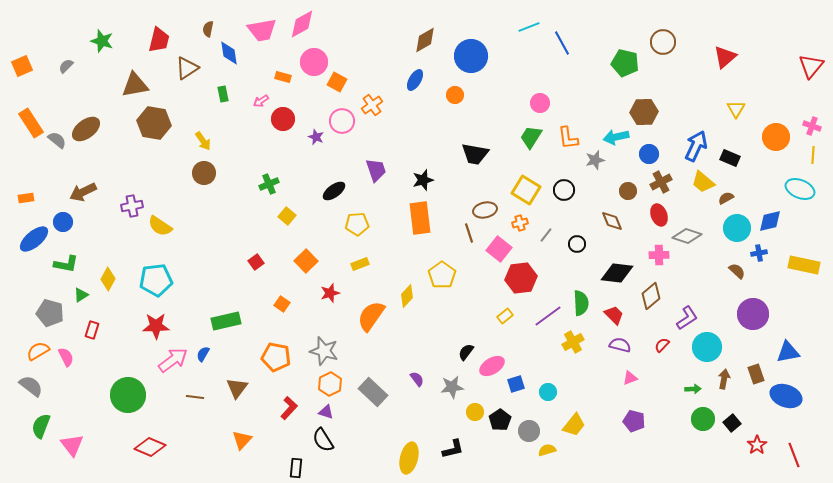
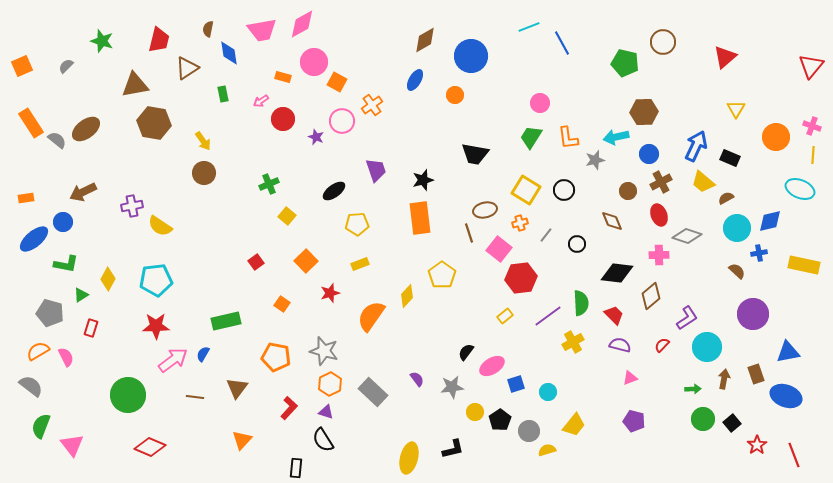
red rectangle at (92, 330): moved 1 px left, 2 px up
